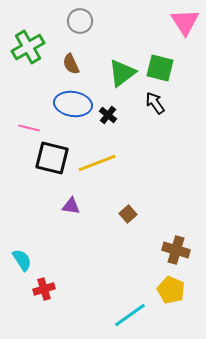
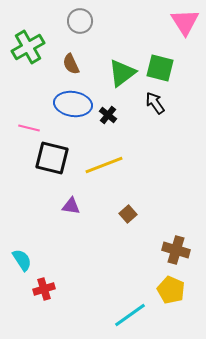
yellow line: moved 7 px right, 2 px down
